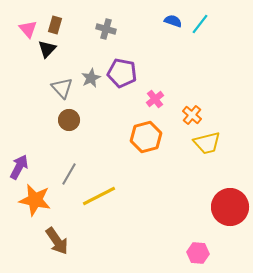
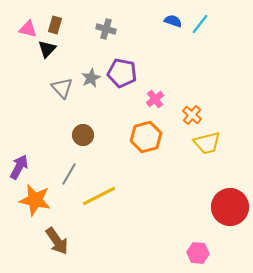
pink triangle: rotated 36 degrees counterclockwise
brown circle: moved 14 px right, 15 px down
